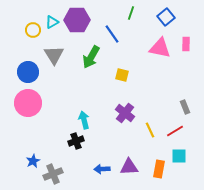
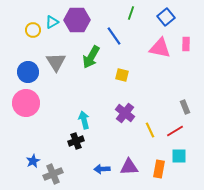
blue line: moved 2 px right, 2 px down
gray triangle: moved 2 px right, 7 px down
pink circle: moved 2 px left
